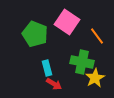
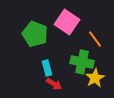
orange line: moved 2 px left, 3 px down
